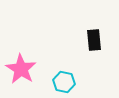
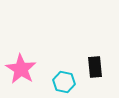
black rectangle: moved 1 px right, 27 px down
